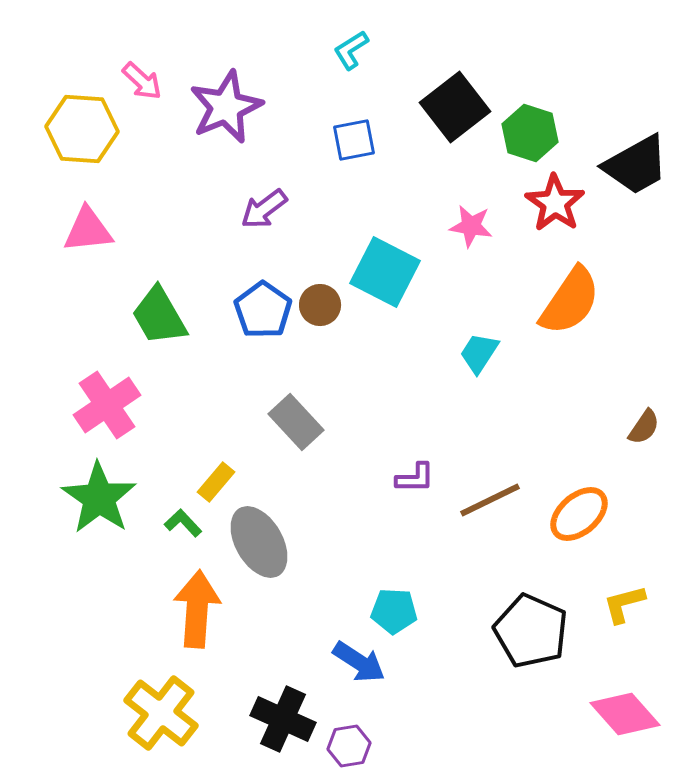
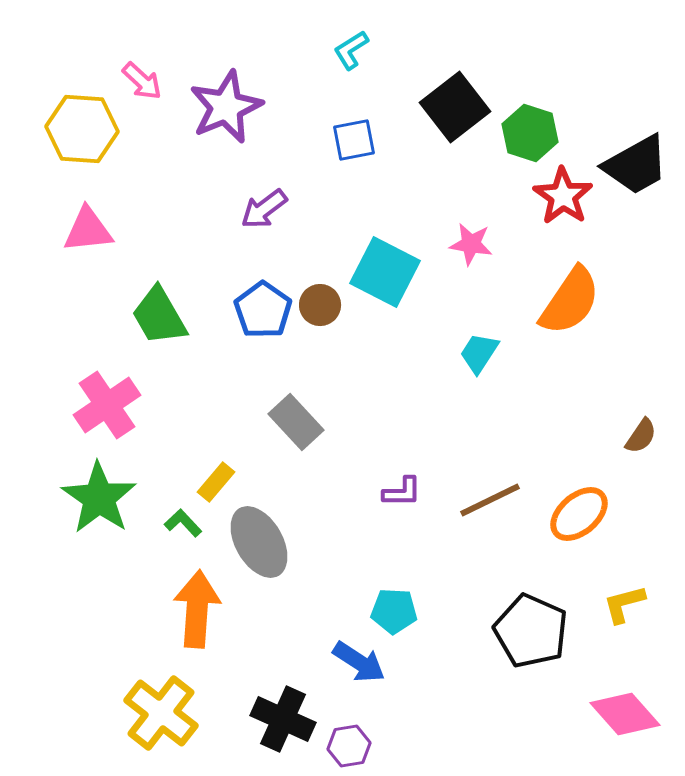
red star: moved 8 px right, 7 px up
pink star: moved 18 px down
brown semicircle: moved 3 px left, 9 px down
purple L-shape: moved 13 px left, 14 px down
